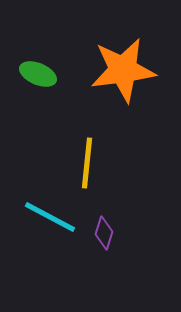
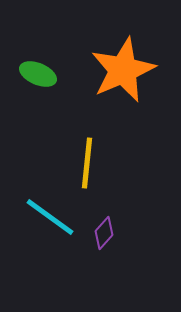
orange star: rotated 16 degrees counterclockwise
cyan line: rotated 8 degrees clockwise
purple diamond: rotated 24 degrees clockwise
